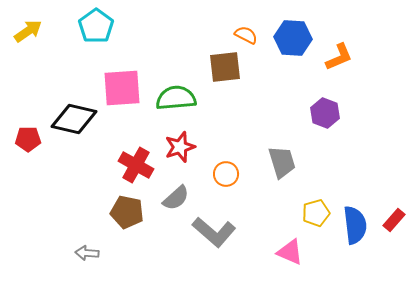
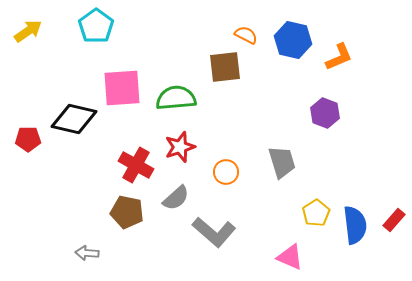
blue hexagon: moved 2 px down; rotated 9 degrees clockwise
orange circle: moved 2 px up
yellow pentagon: rotated 16 degrees counterclockwise
pink triangle: moved 5 px down
